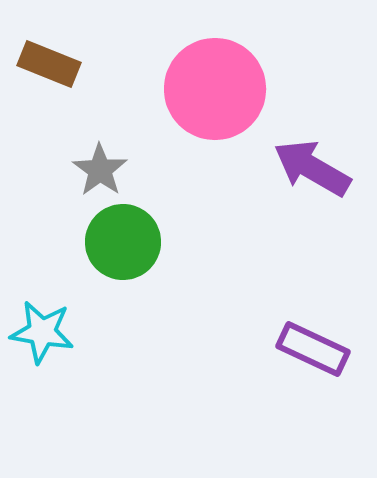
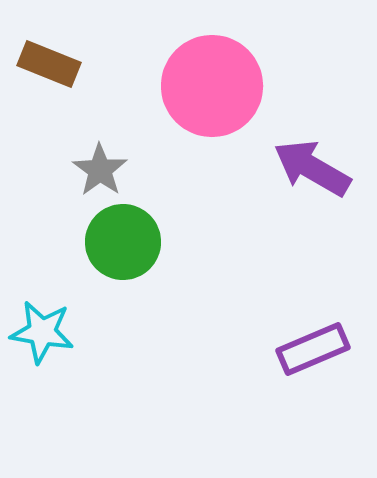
pink circle: moved 3 px left, 3 px up
purple rectangle: rotated 48 degrees counterclockwise
